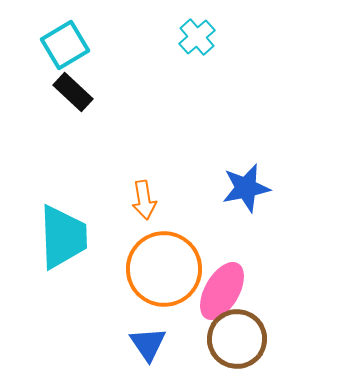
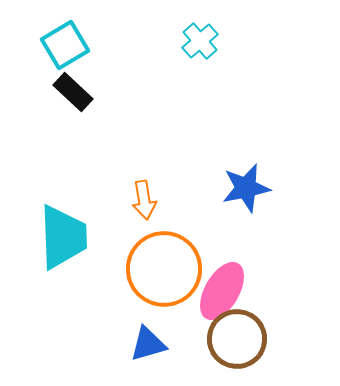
cyan cross: moved 3 px right, 4 px down
blue triangle: rotated 48 degrees clockwise
